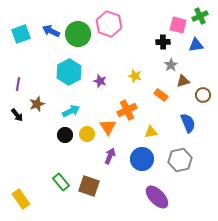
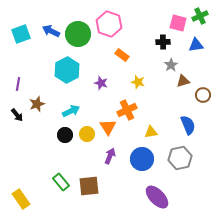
pink square: moved 2 px up
cyan hexagon: moved 2 px left, 2 px up
yellow star: moved 3 px right, 6 px down
purple star: moved 1 px right, 2 px down
orange rectangle: moved 39 px left, 40 px up
blue semicircle: moved 2 px down
gray hexagon: moved 2 px up
brown square: rotated 25 degrees counterclockwise
